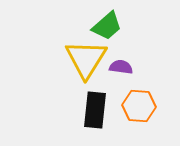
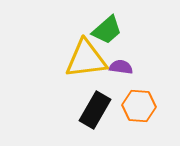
green trapezoid: moved 4 px down
yellow triangle: rotated 51 degrees clockwise
black rectangle: rotated 24 degrees clockwise
